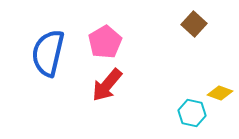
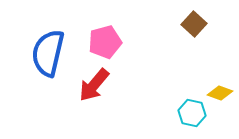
pink pentagon: rotated 16 degrees clockwise
red arrow: moved 13 px left
